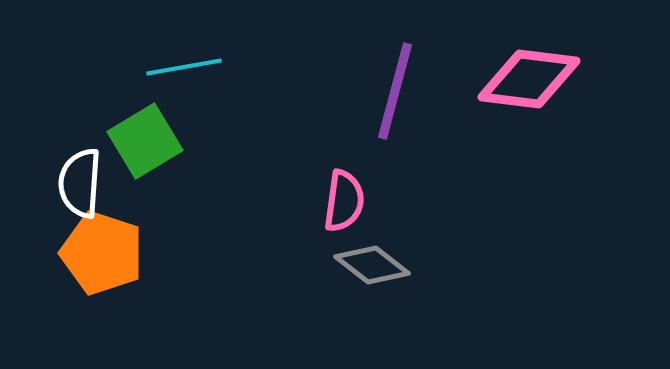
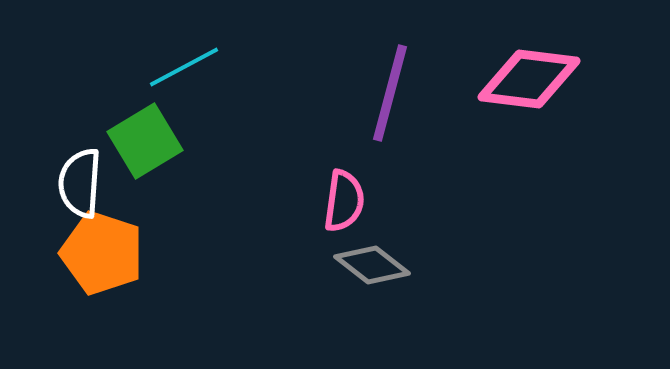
cyan line: rotated 18 degrees counterclockwise
purple line: moved 5 px left, 2 px down
